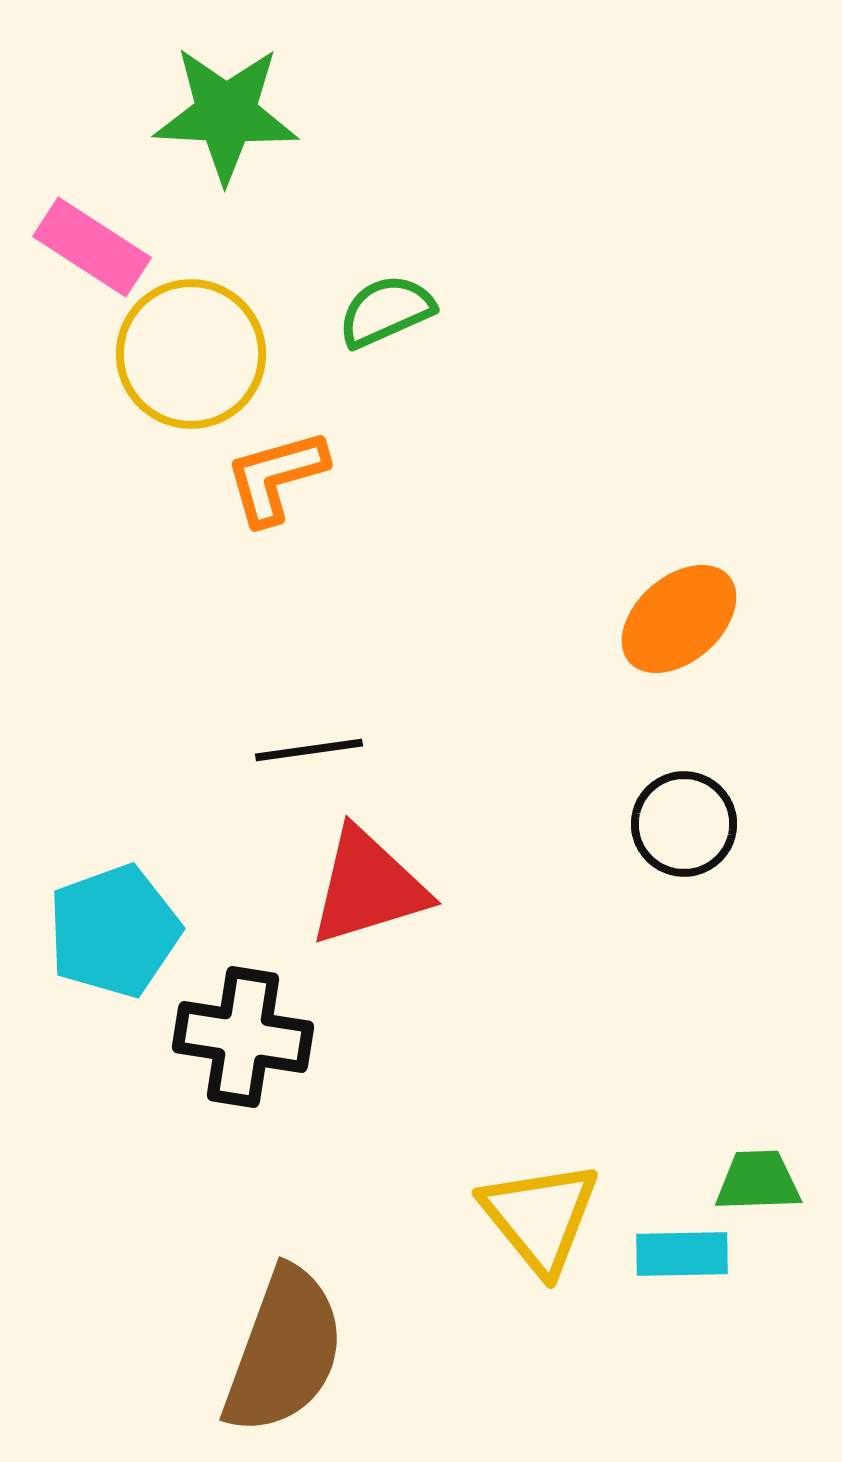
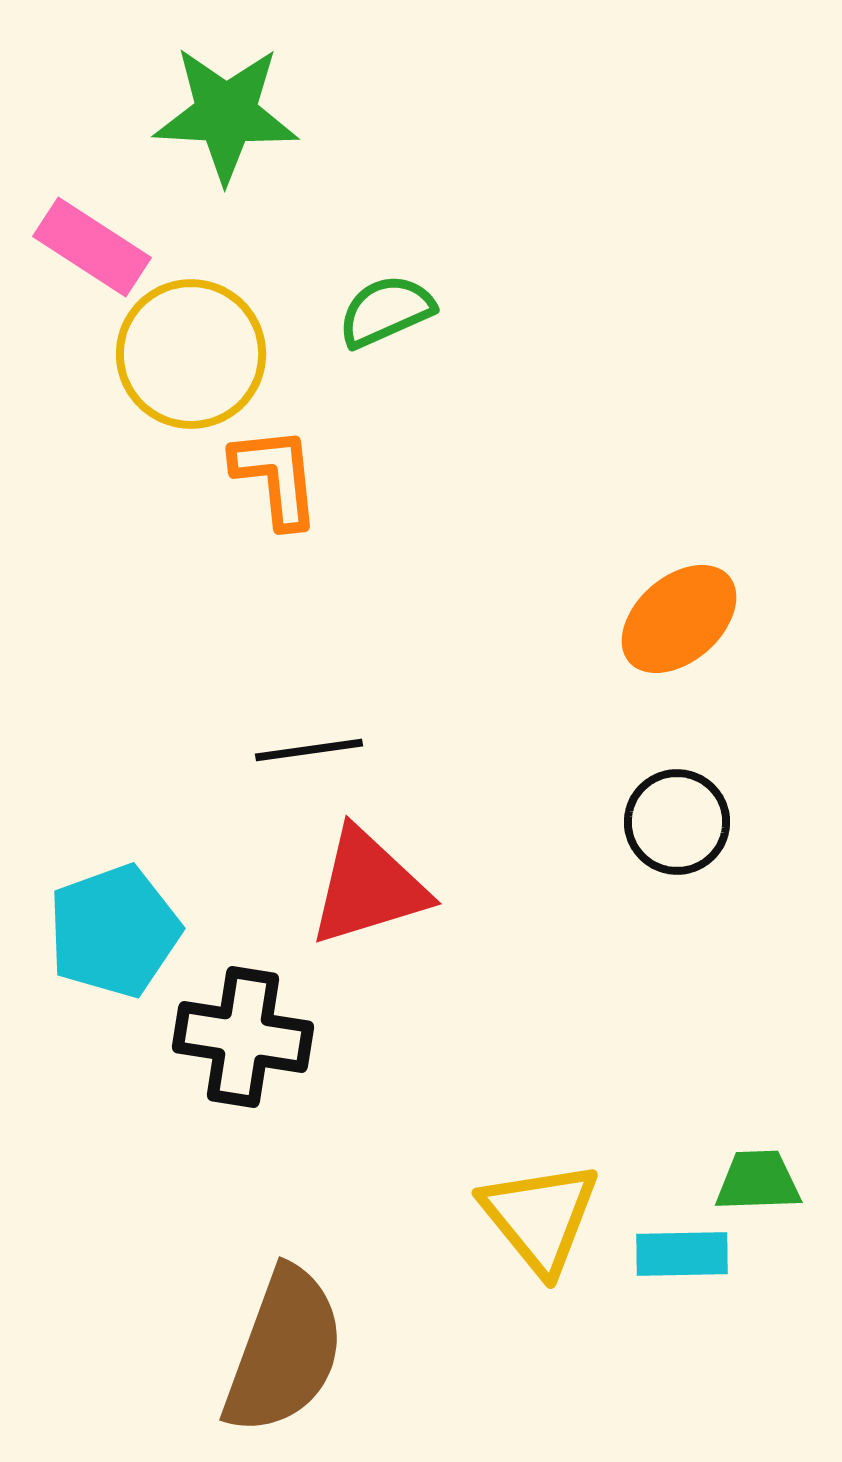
orange L-shape: rotated 100 degrees clockwise
black circle: moved 7 px left, 2 px up
